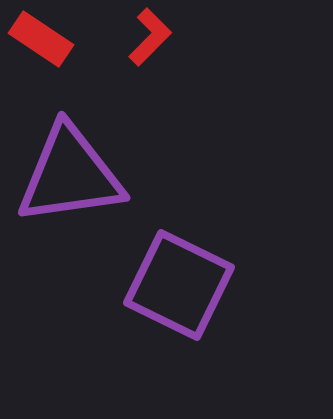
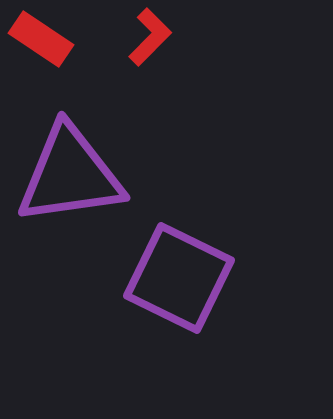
purple square: moved 7 px up
